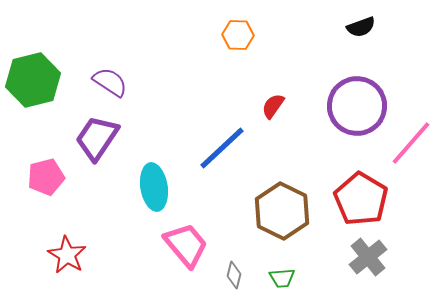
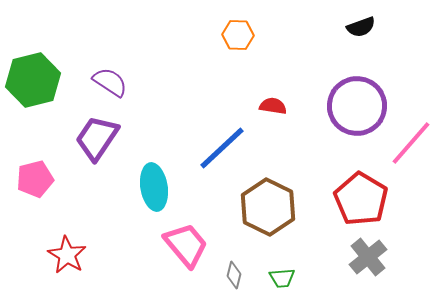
red semicircle: rotated 64 degrees clockwise
pink pentagon: moved 11 px left, 2 px down
brown hexagon: moved 14 px left, 4 px up
